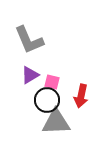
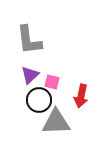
gray L-shape: rotated 16 degrees clockwise
purple triangle: rotated 12 degrees counterclockwise
black circle: moved 8 px left
